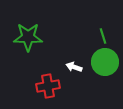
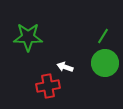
green line: rotated 49 degrees clockwise
green circle: moved 1 px down
white arrow: moved 9 px left
